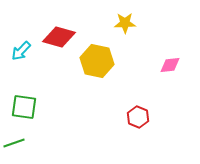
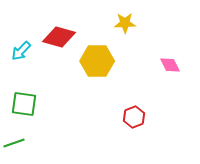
yellow hexagon: rotated 12 degrees counterclockwise
pink diamond: rotated 70 degrees clockwise
green square: moved 3 px up
red hexagon: moved 4 px left; rotated 15 degrees clockwise
